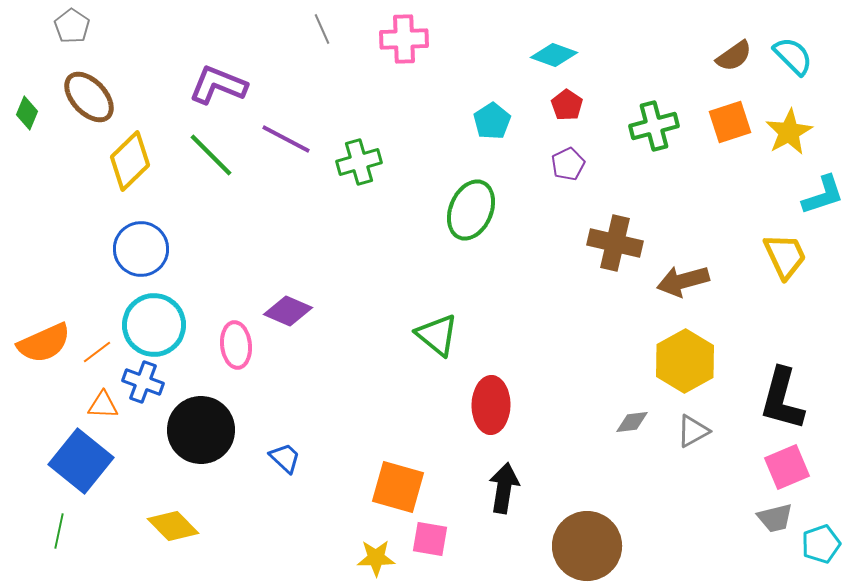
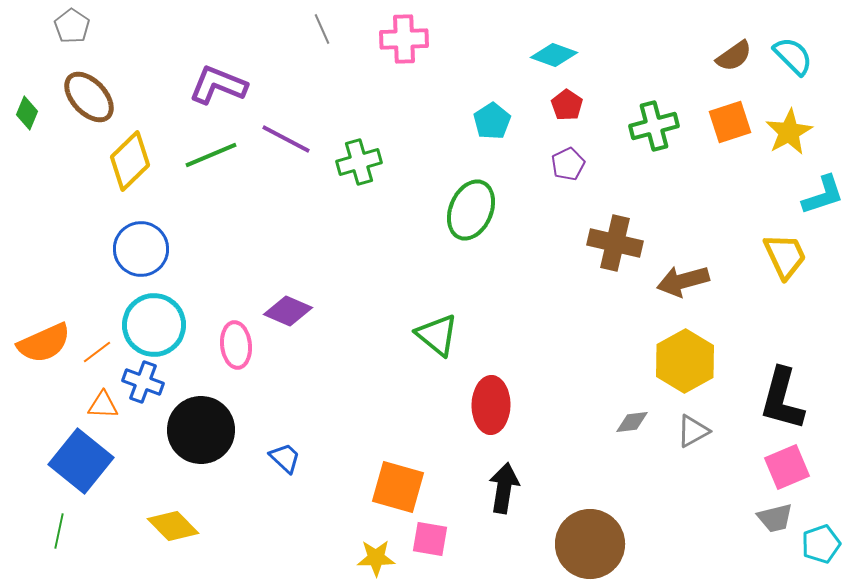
green line at (211, 155): rotated 68 degrees counterclockwise
brown circle at (587, 546): moved 3 px right, 2 px up
